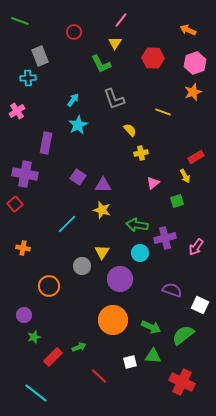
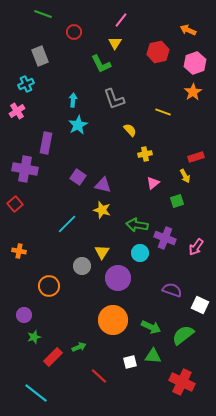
green line at (20, 21): moved 23 px right, 7 px up
red hexagon at (153, 58): moved 5 px right, 6 px up; rotated 15 degrees counterclockwise
cyan cross at (28, 78): moved 2 px left, 6 px down; rotated 21 degrees counterclockwise
orange star at (193, 92): rotated 12 degrees counterclockwise
cyan arrow at (73, 100): rotated 32 degrees counterclockwise
yellow cross at (141, 153): moved 4 px right, 1 px down
red rectangle at (196, 157): rotated 14 degrees clockwise
purple cross at (25, 174): moved 5 px up
purple triangle at (103, 185): rotated 12 degrees clockwise
purple cross at (165, 238): rotated 35 degrees clockwise
orange cross at (23, 248): moved 4 px left, 3 px down
purple circle at (120, 279): moved 2 px left, 1 px up
